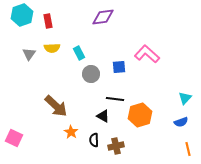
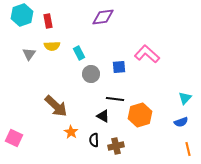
yellow semicircle: moved 2 px up
